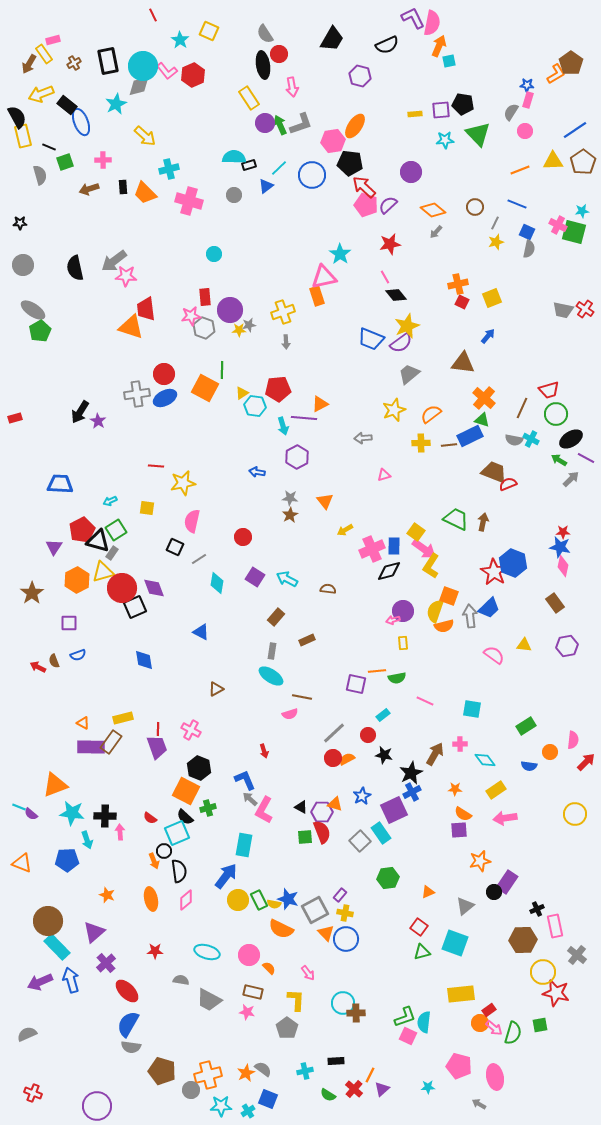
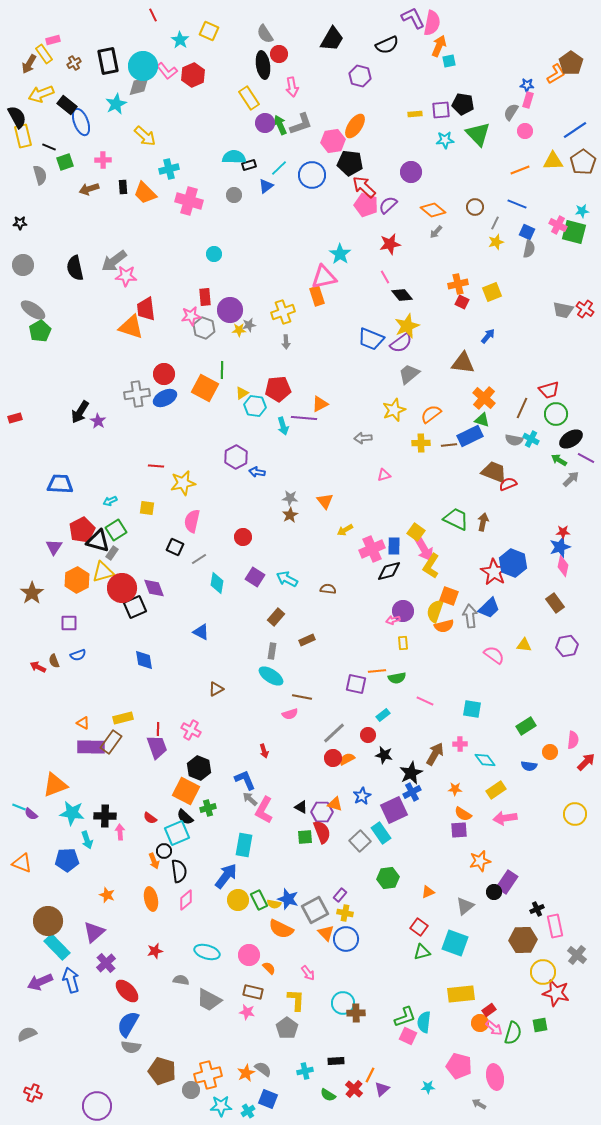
black diamond at (396, 295): moved 6 px right
yellow square at (492, 298): moved 6 px up
purple hexagon at (297, 457): moved 61 px left
blue star at (560, 547): rotated 30 degrees counterclockwise
pink arrow at (424, 549): rotated 25 degrees clockwise
red star at (155, 951): rotated 14 degrees counterclockwise
